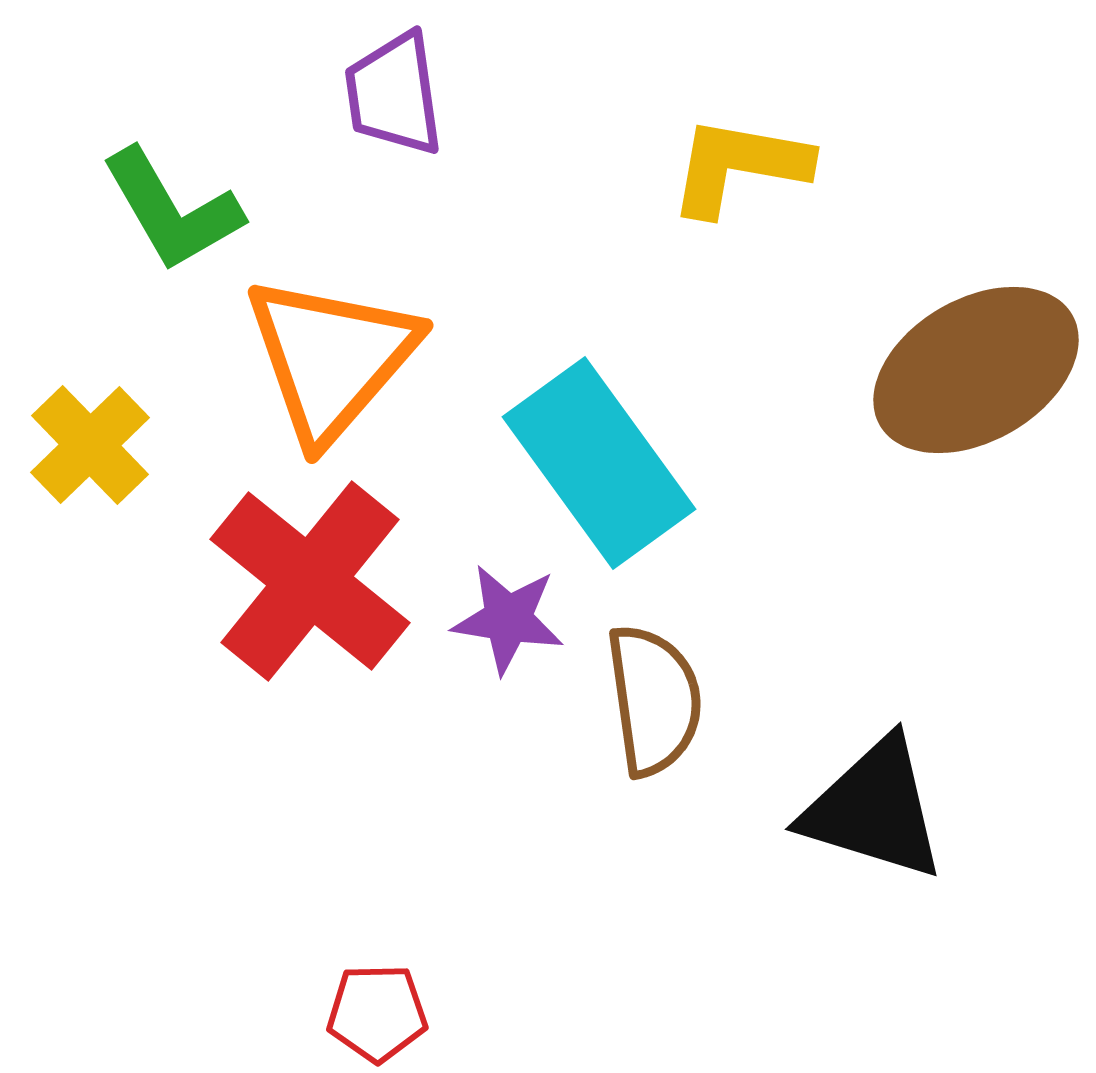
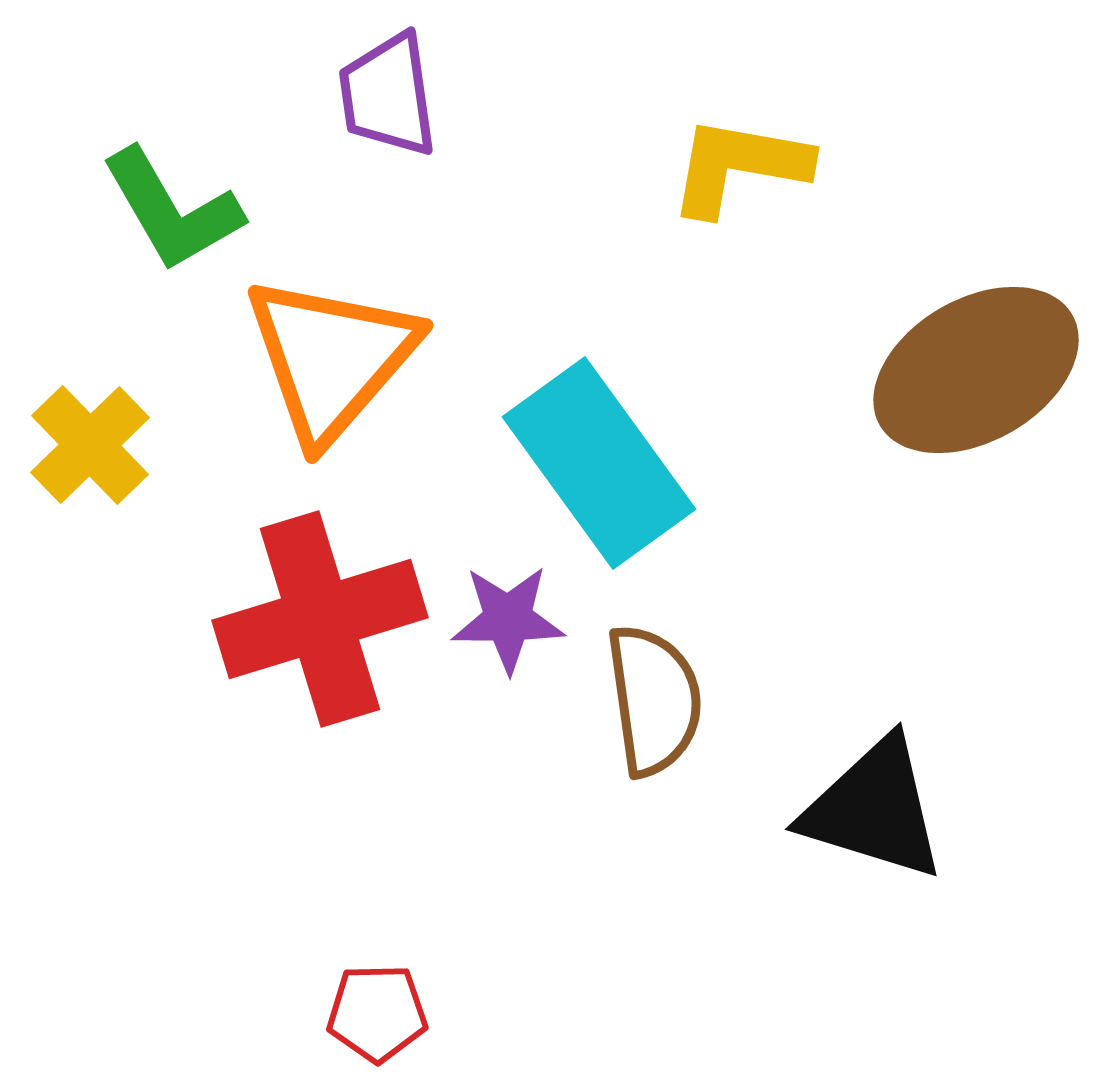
purple trapezoid: moved 6 px left, 1 px down
red cross: moved 10 px right, 38 px down; rotated 34 degrees clockwise
purple star: rotated 9 degrees counterclockwise
